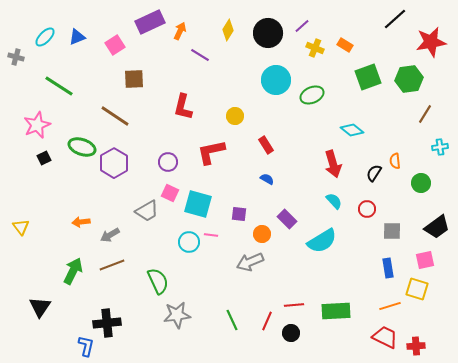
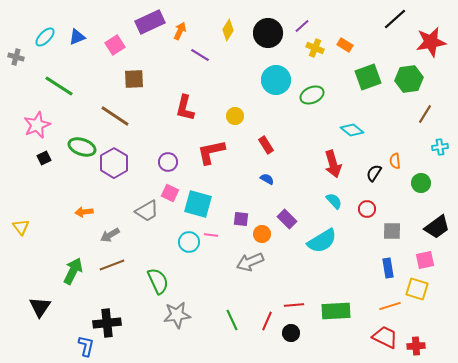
red L-shape at (183, 107): moved 2 px right, 1 px down
purple square at (239, 214): moved 2 px right, 5 px down
orange arrow at (81, 222): moved 3 px right, 10 px up
